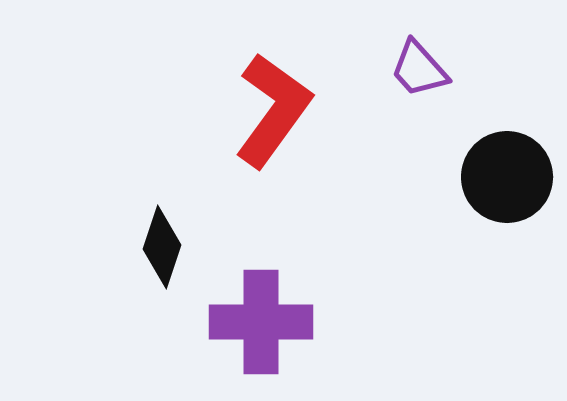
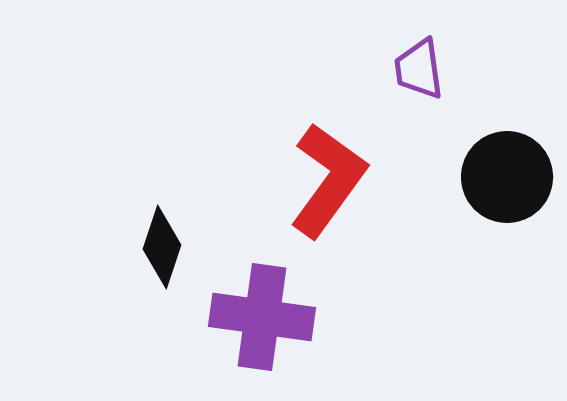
purple trapezoid: rotated 34 degrees clockwise
red L-shape: moved 55 px right, 70 px down
purple cross: moved 1 px right, 5 px up; rotated 8 degrees clockwise
